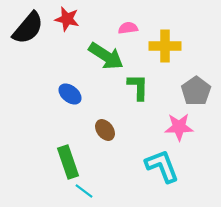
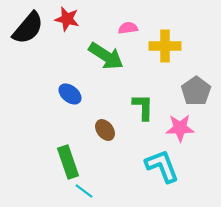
green L-shape: moved 5 px right, 20 px down
pink star: moved 1 px right, 1 px down
